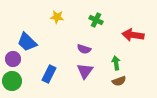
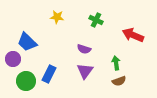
red arrow: rotated 15 degrees clockwise
green circle: moved 14 px right
